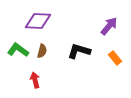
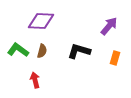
purple diamond: moved 3 px right
orange rectangle: rotated 56 degrees clockwise
